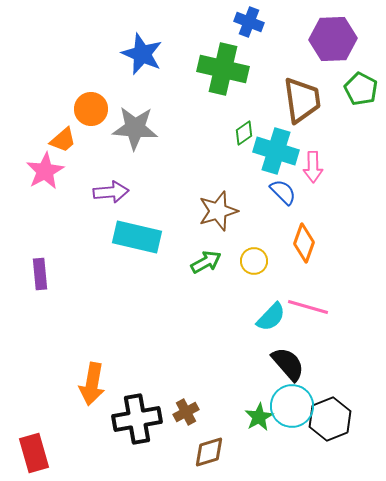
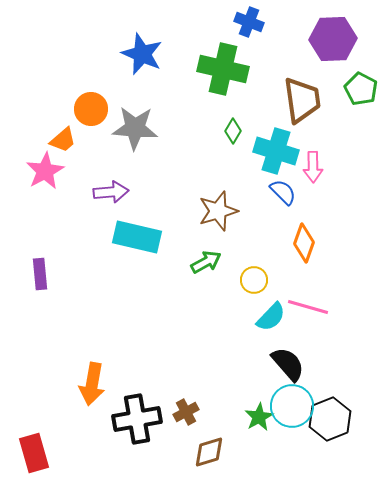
green diamond: moved 11 px left, 2 px up; rotated 25 degrees counterclockwise
yellow circle: moved 19 px down
